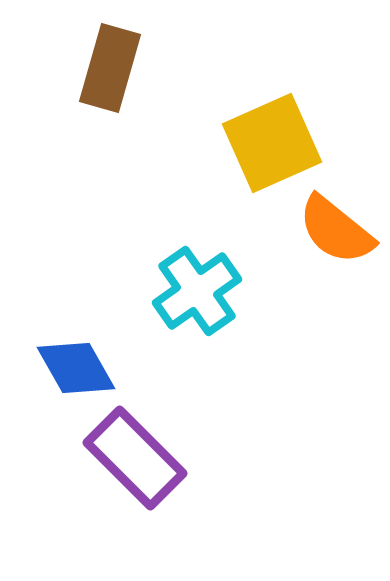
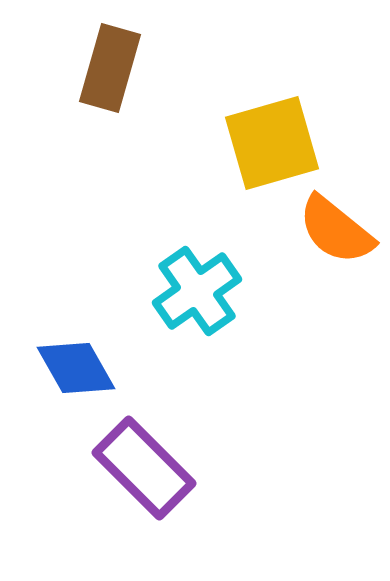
yellow square: rotated 8 degrees clockwise
purple rectangle: moved 9 px right, 10 px down
